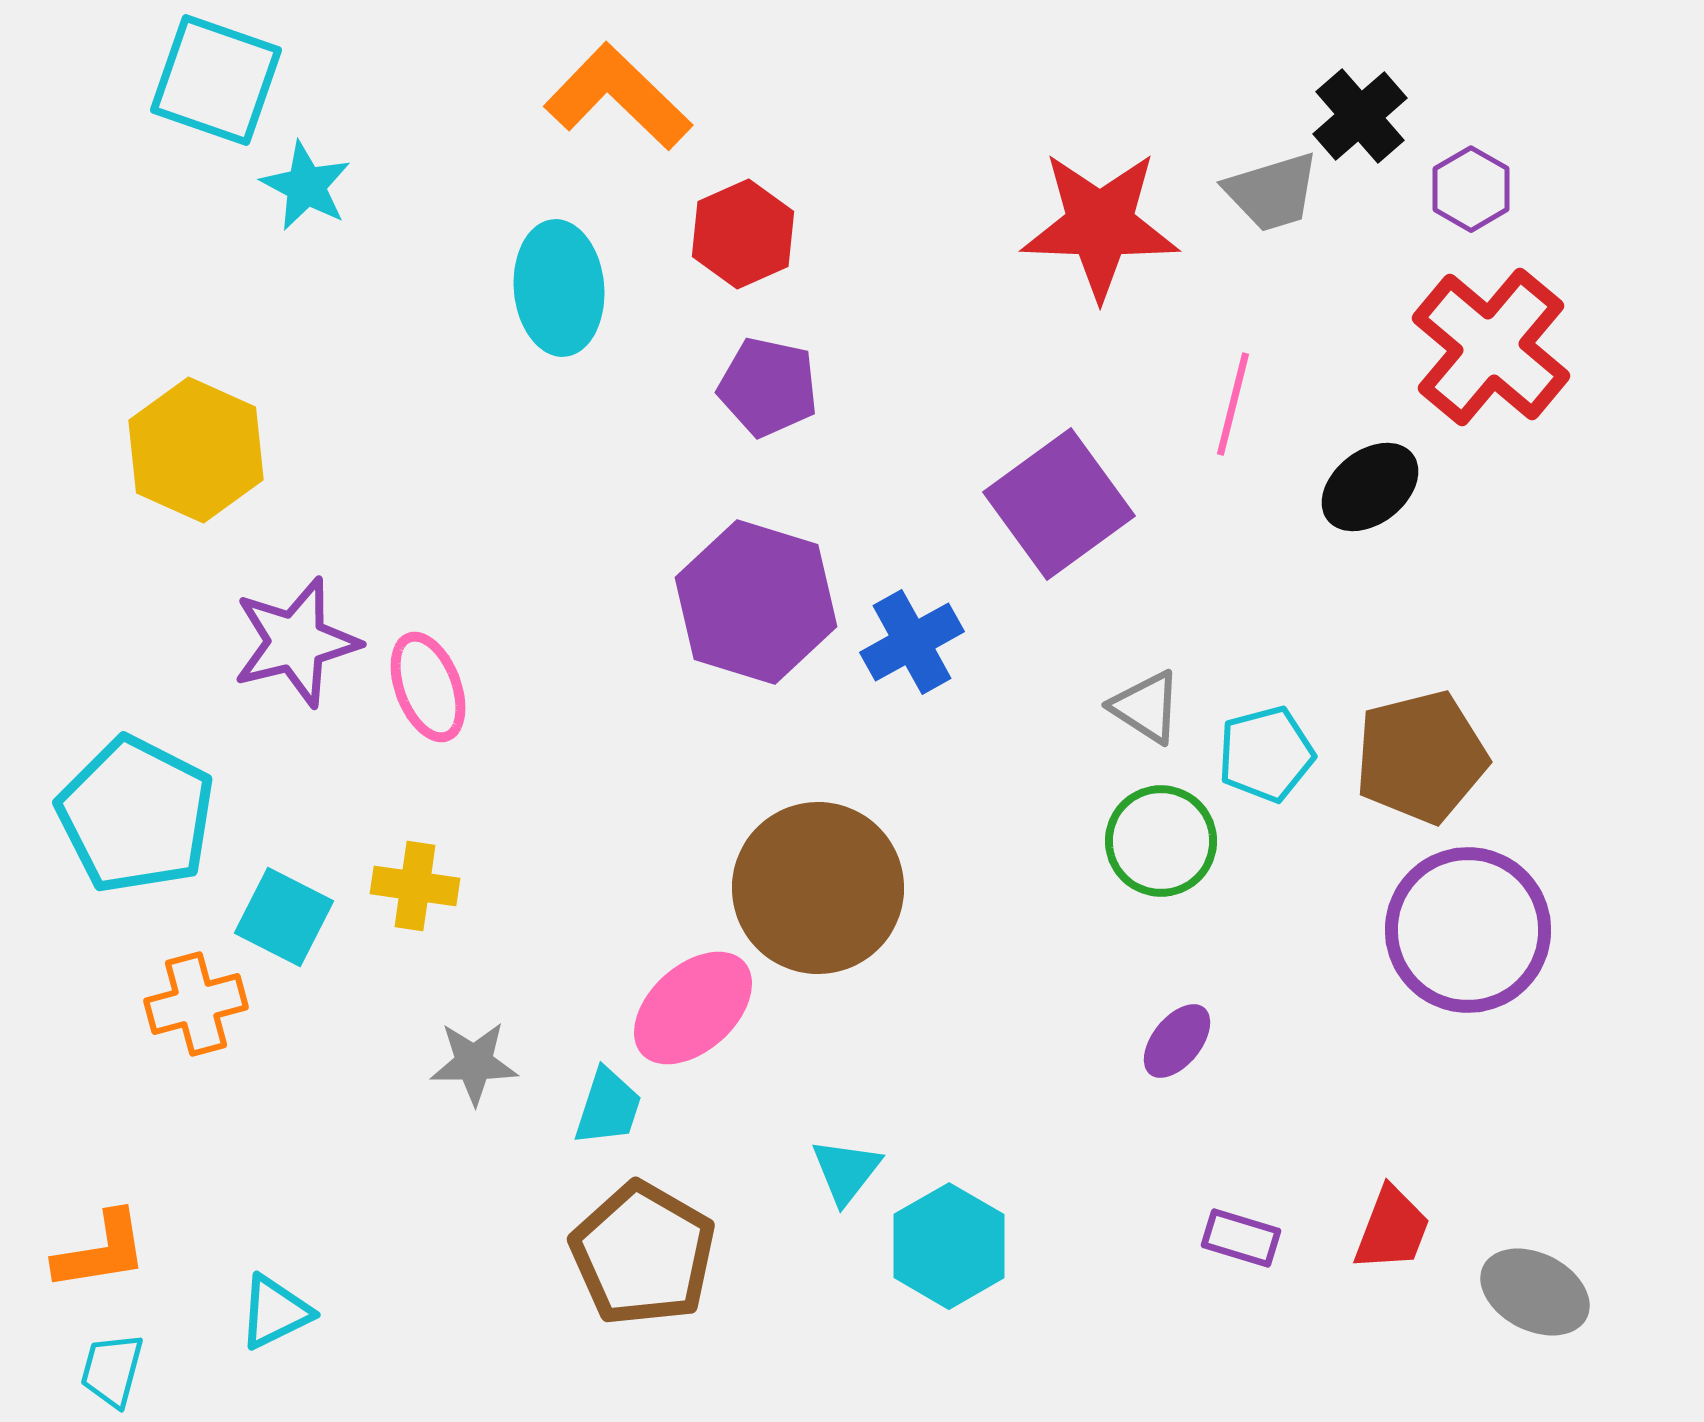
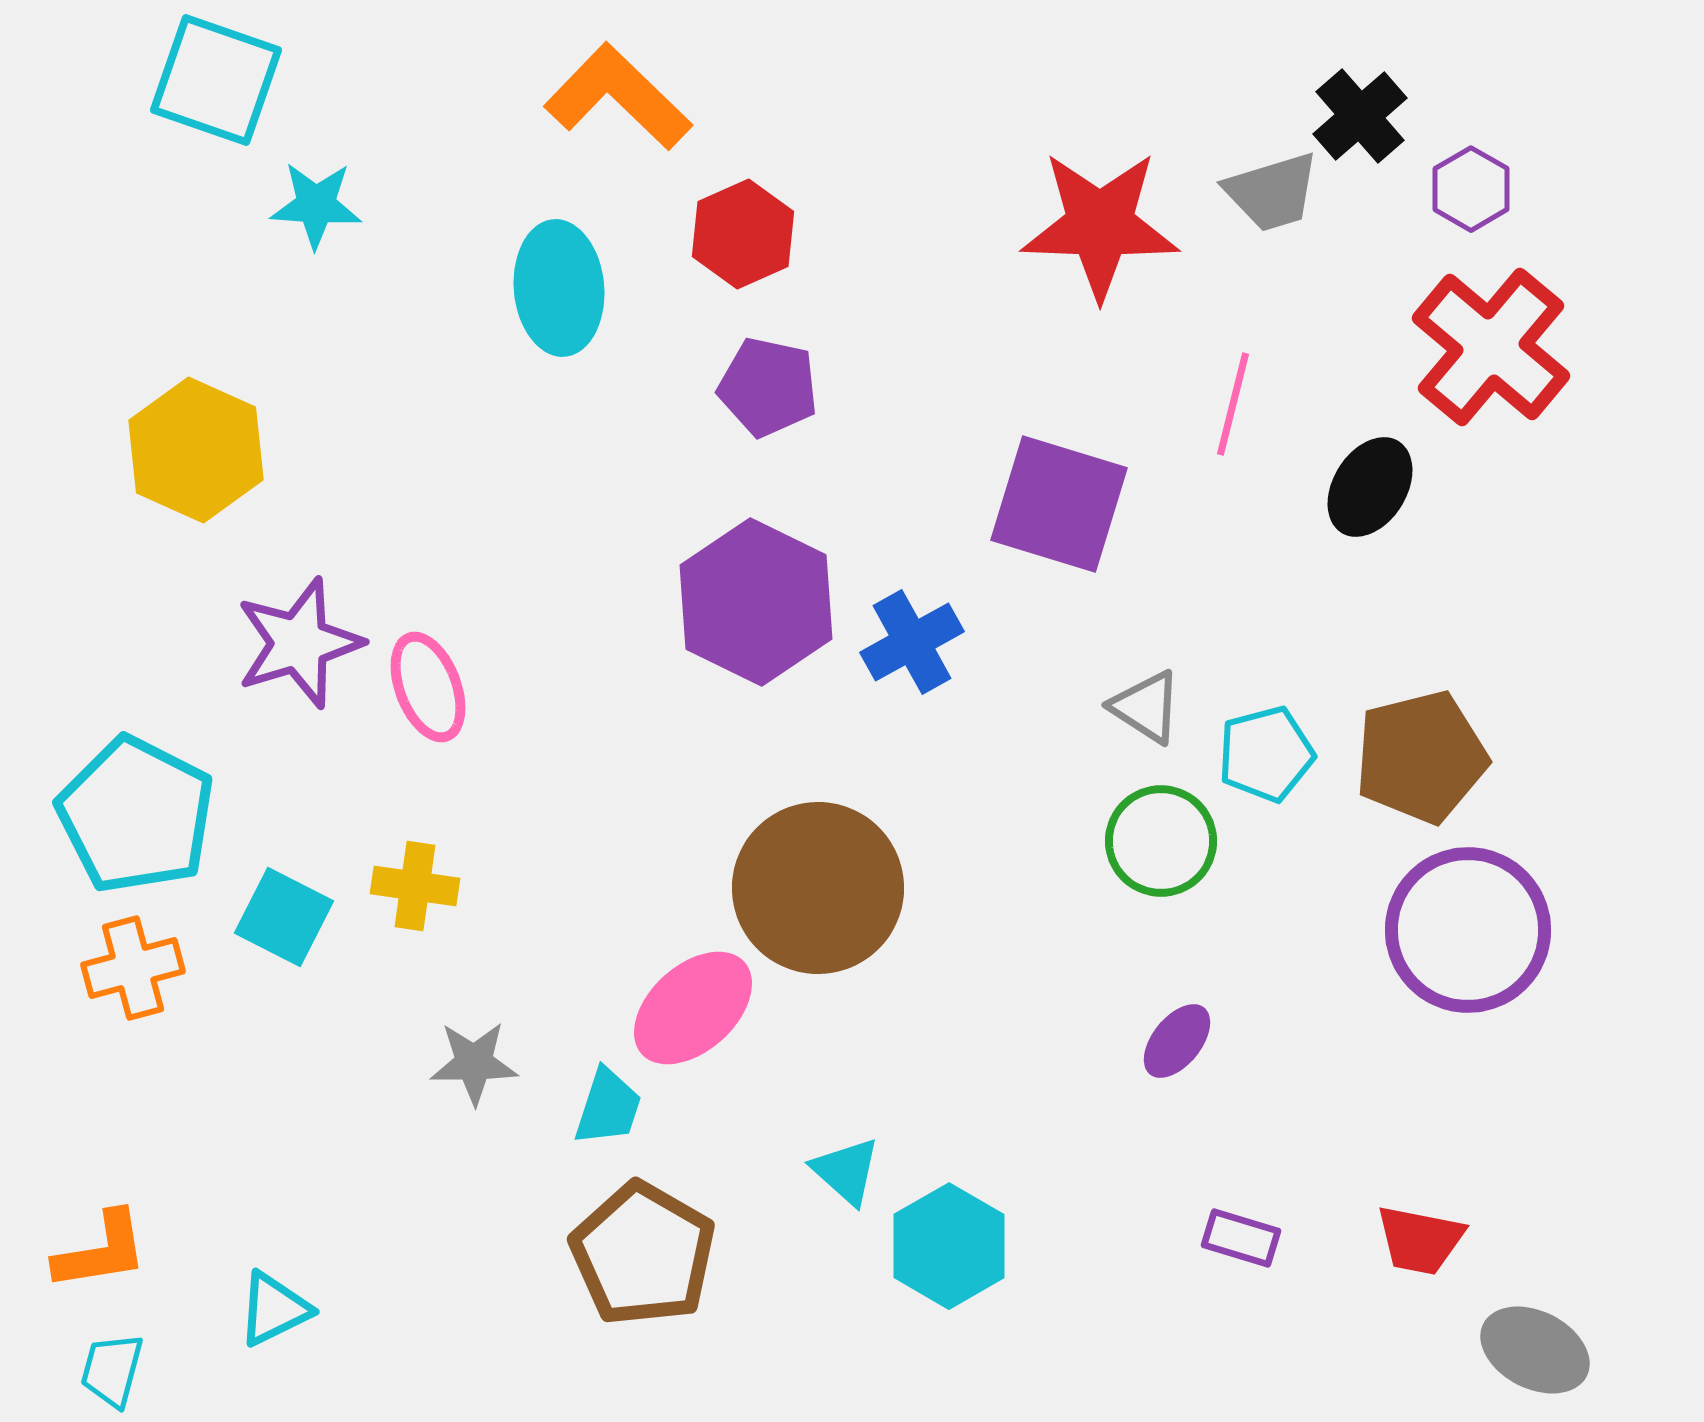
cyan star at (306, 186): moved 10 px right, 19 px down; rotated 24 degrees counterclockwise
black ellipse at (1370, 487): rotated 20 degrees counterclockwise
purple square at (1059, 504): rotated 37 degrees counterclockwise
purple hexagon at (756, 602): rotated 9 degrees clockwise
purple star at (296, 642): moved 3 px right, 1 px down; rotated 3 degrees counterclockwise
orange cross at (196, 1004): moved 63 px left, 36 px up
cyan triangle at (846, 1171): rotated 26 degrees counterclockwise
red trapezoid at (1392, 1229): moved 28 px right, 11 px down; rotated 80 degrees clockwise
gray ellipse at (1535, 1292): moved 58 px down
cyan triangle at (275, 1312): moved 1 px left, 3 px up
